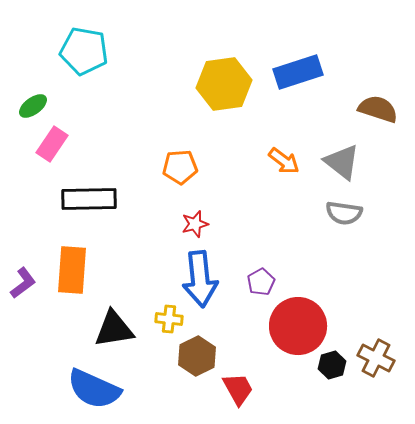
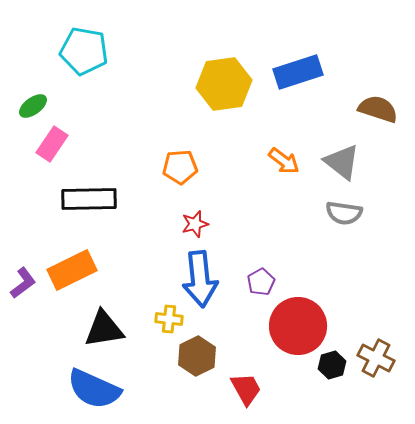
orange rectangle: rotated 60 degrees clockwise
black triangle: moved 10 px left
red trapezoid: moved 8 px right
